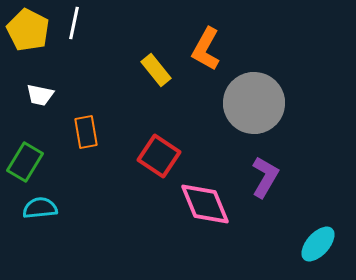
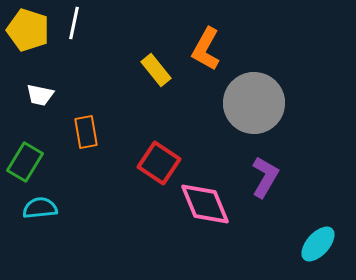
yellow pentagon: rotated 9 degrees counterclockwise
red square: moved 7 px down
